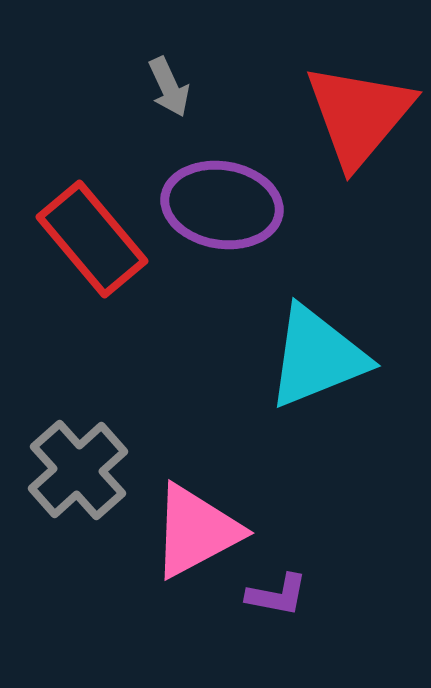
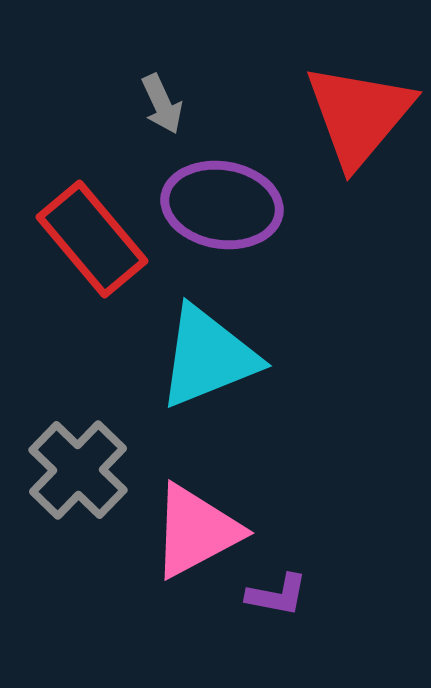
gray arrow: moved 7 px left, 17 px down
cyan triangle: moved 109 px left
gray cross: rotated 4 degrees counterclockwise
